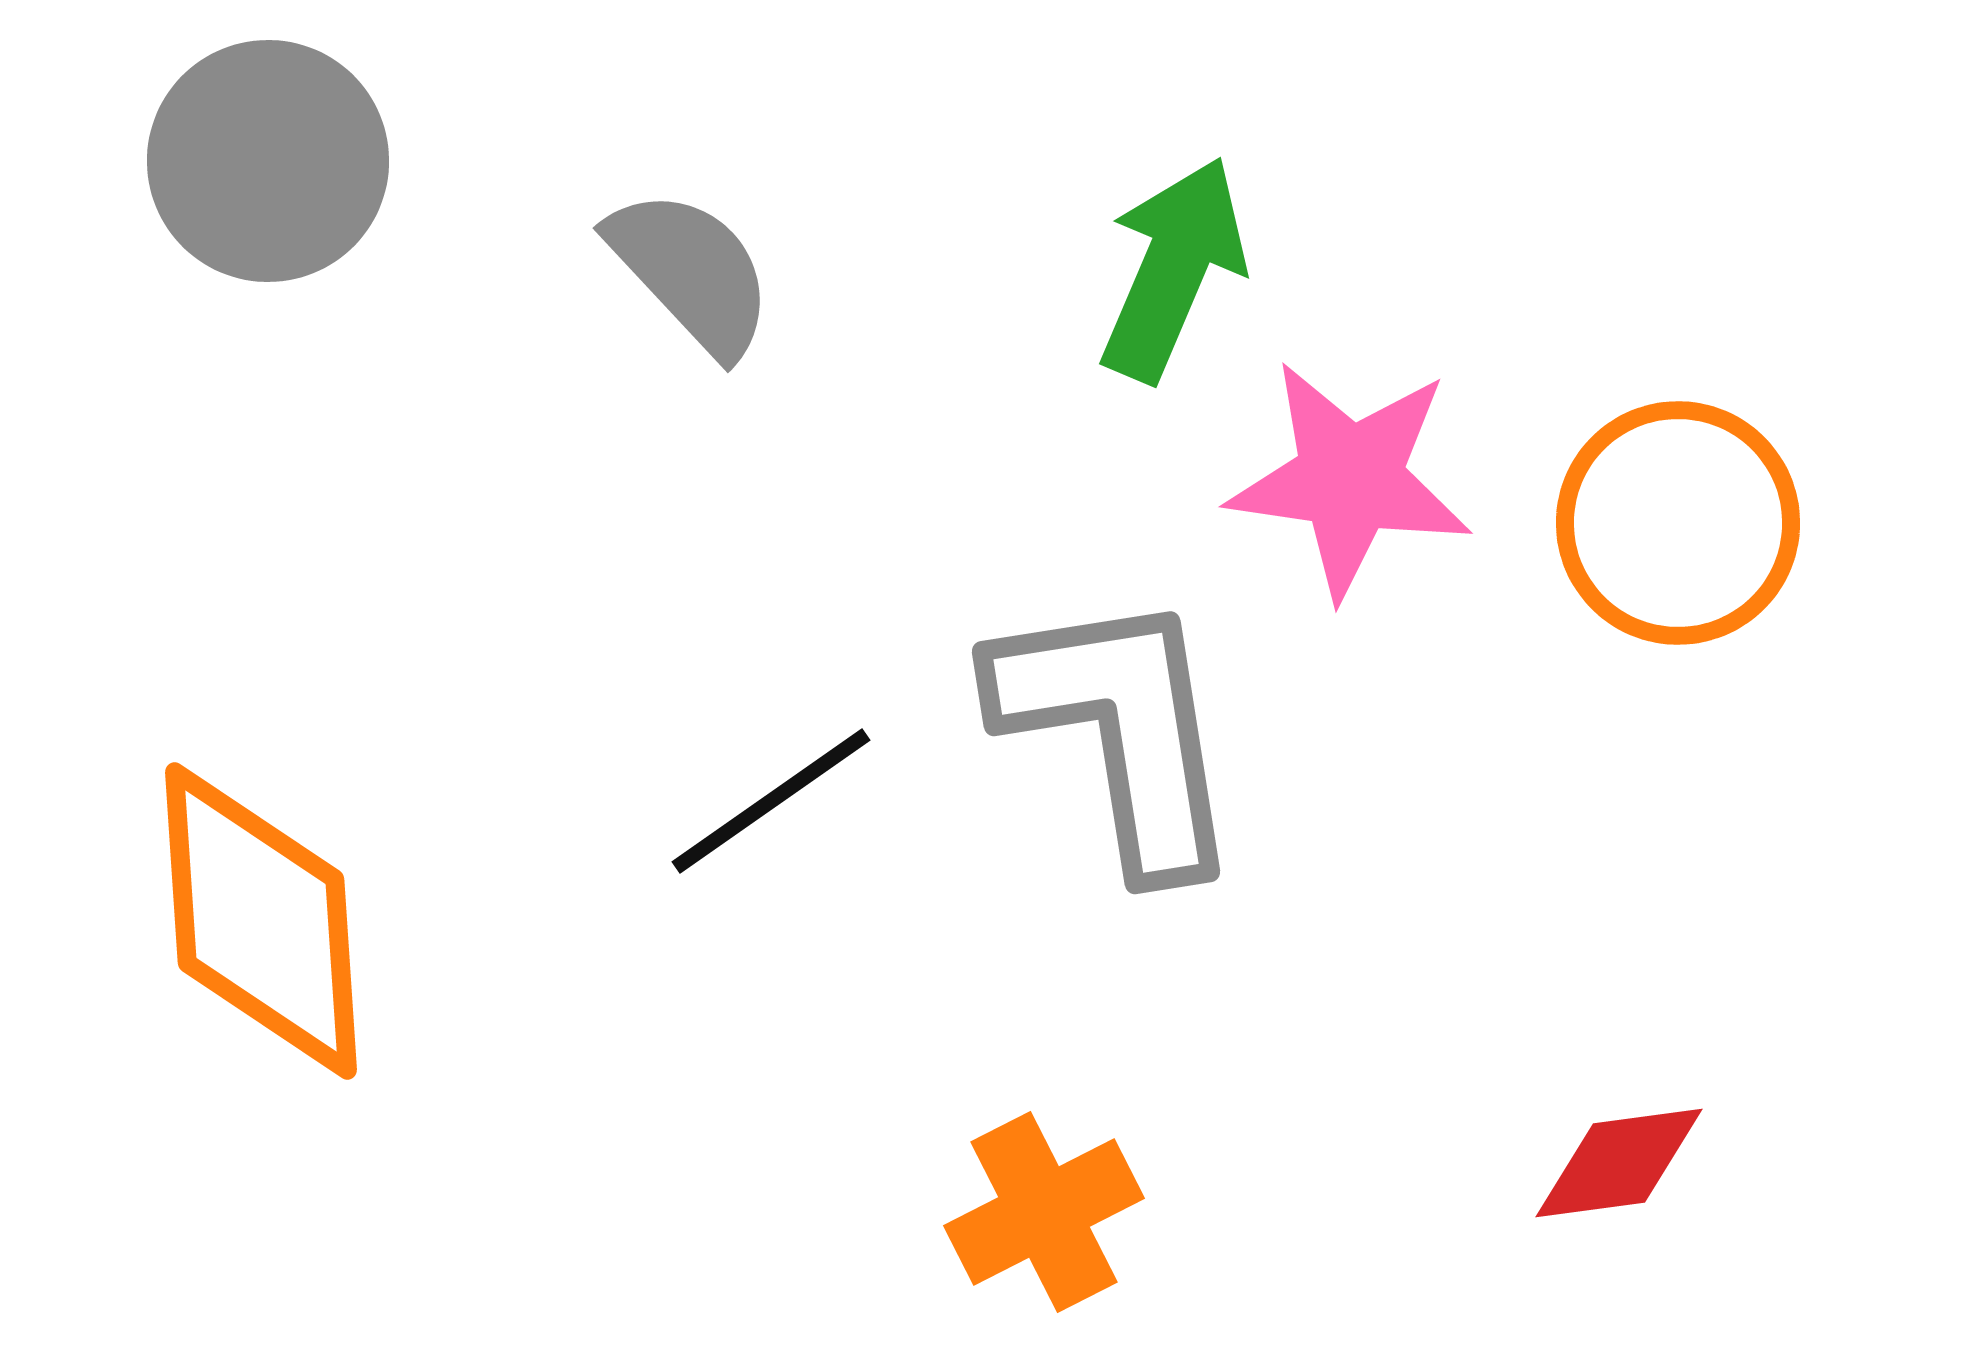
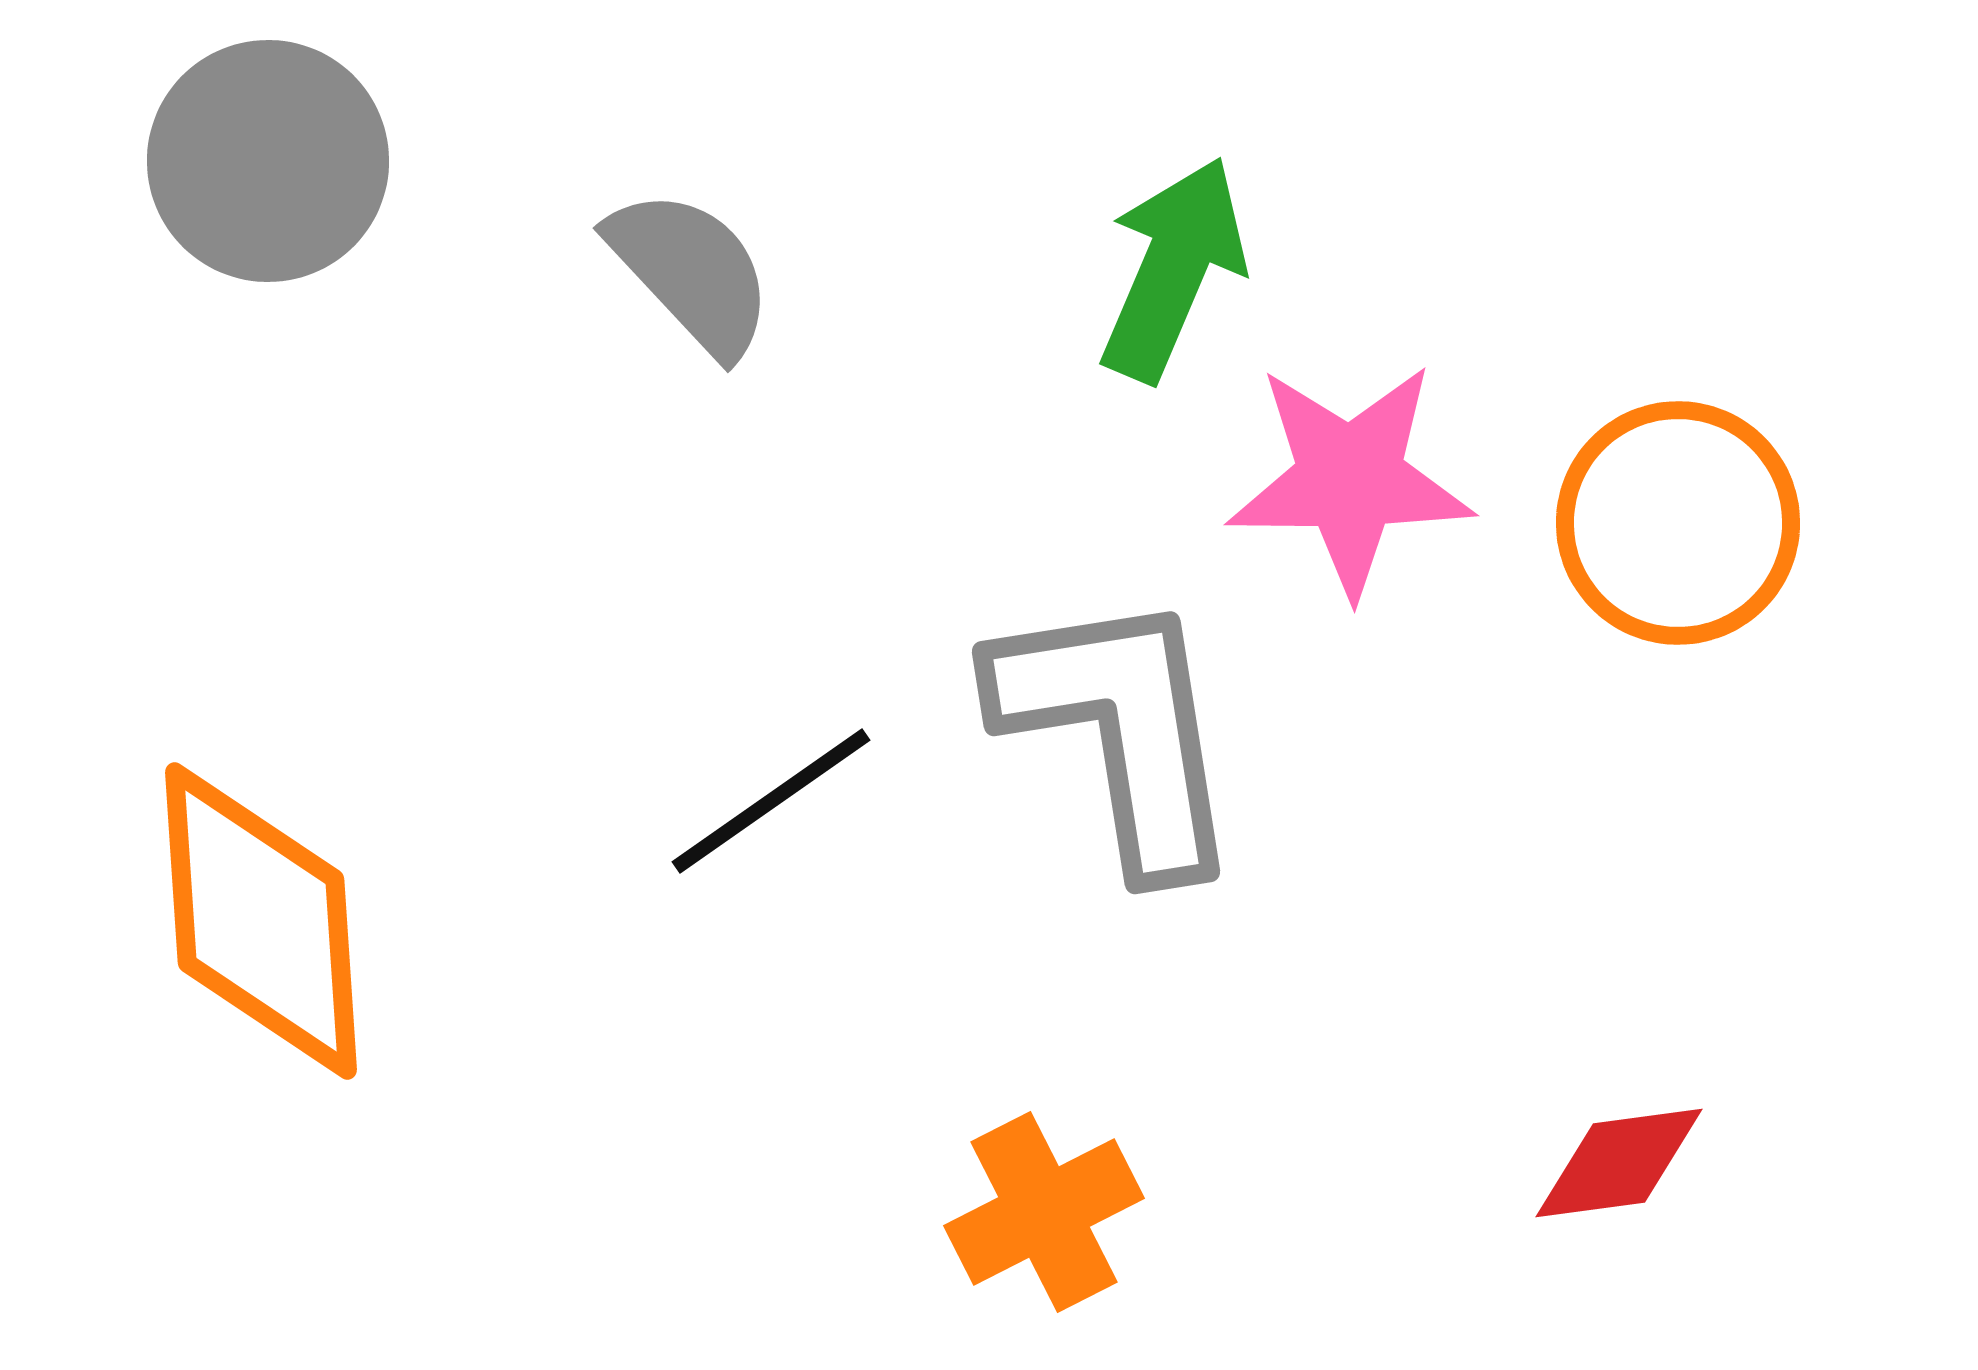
pink star: rotated 8 degrees counterclockwise
